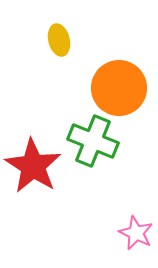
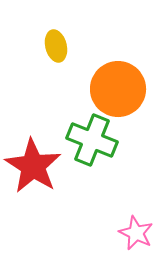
yellow ellipse: moved 3 px left, 6 px down
orange circle: moved 1 px left, 1 px down
green cross: moved 1 px left, 1 px up
